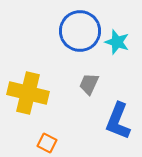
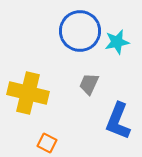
cyan star: rotated 30 degrees counterclockwise
